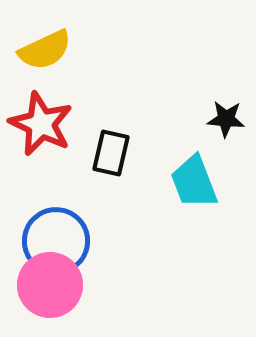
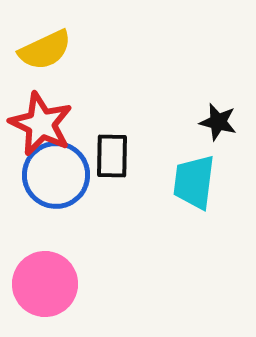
black star: moved 8 px left, 3 px down; rotated 9 degrees clockwise
black rectangle: moved 1 px right, 3 px down; rotated 12 degrees counterclockwise
cyan trapezoid: rotated 28 degrees clockwise
blue circle: moved 66 px up
pink circle: moved 5 px left, 1 px up
